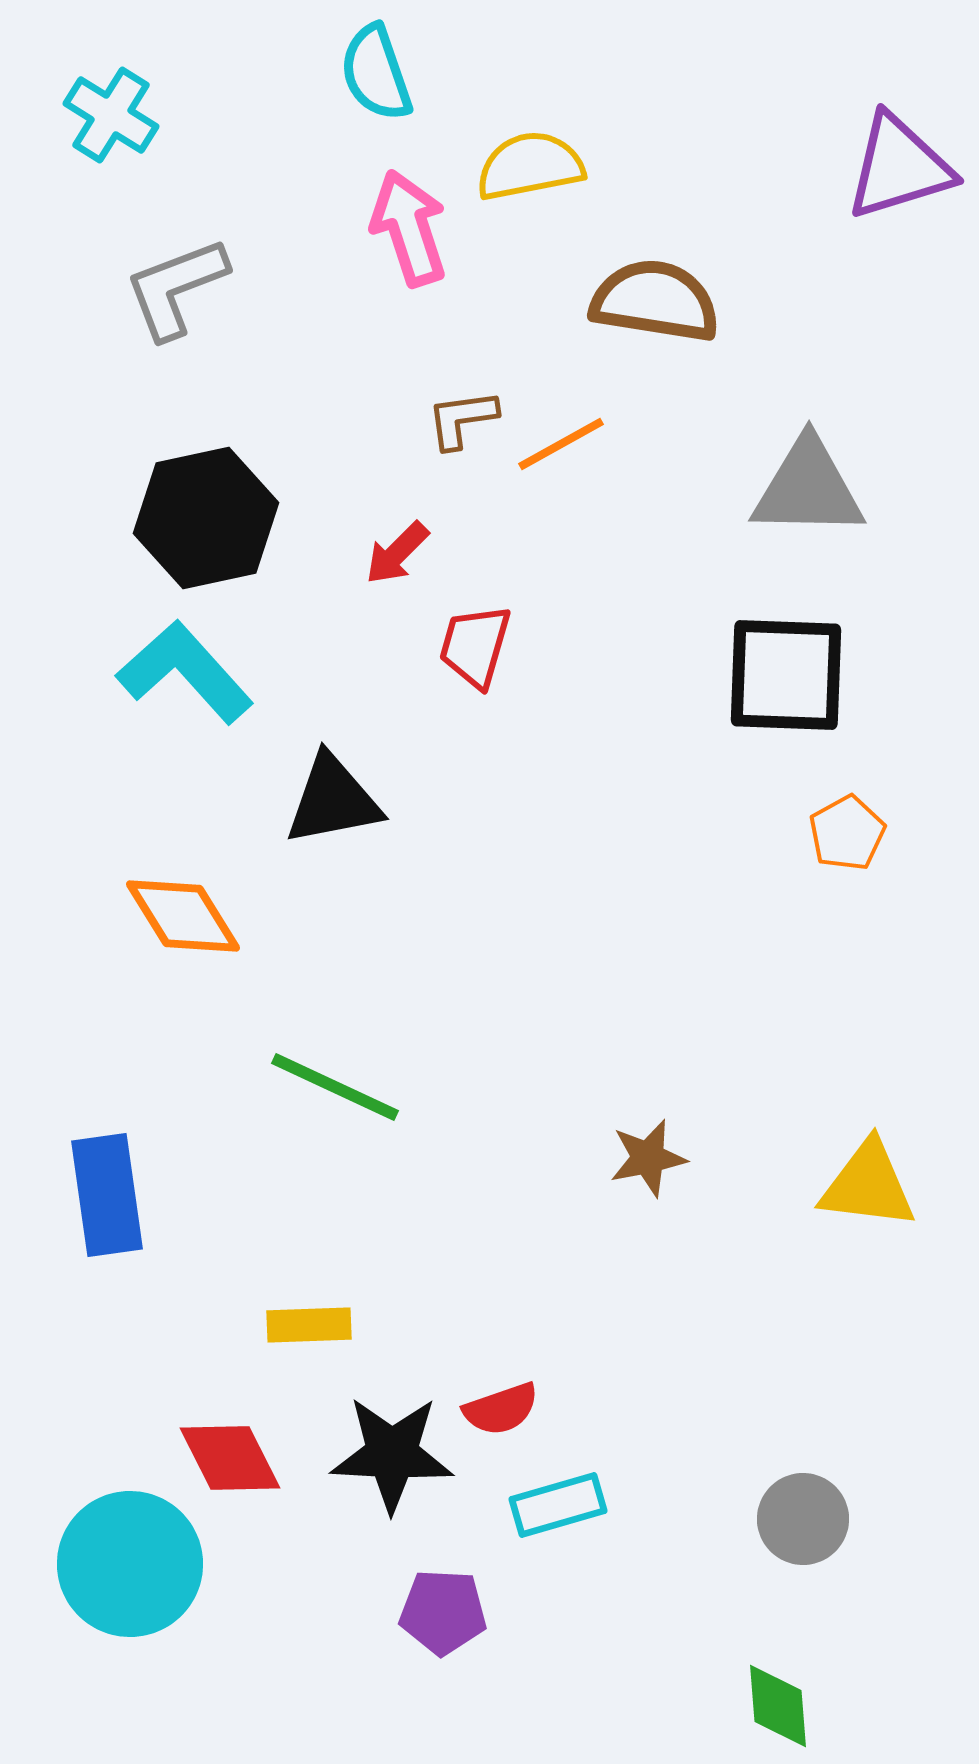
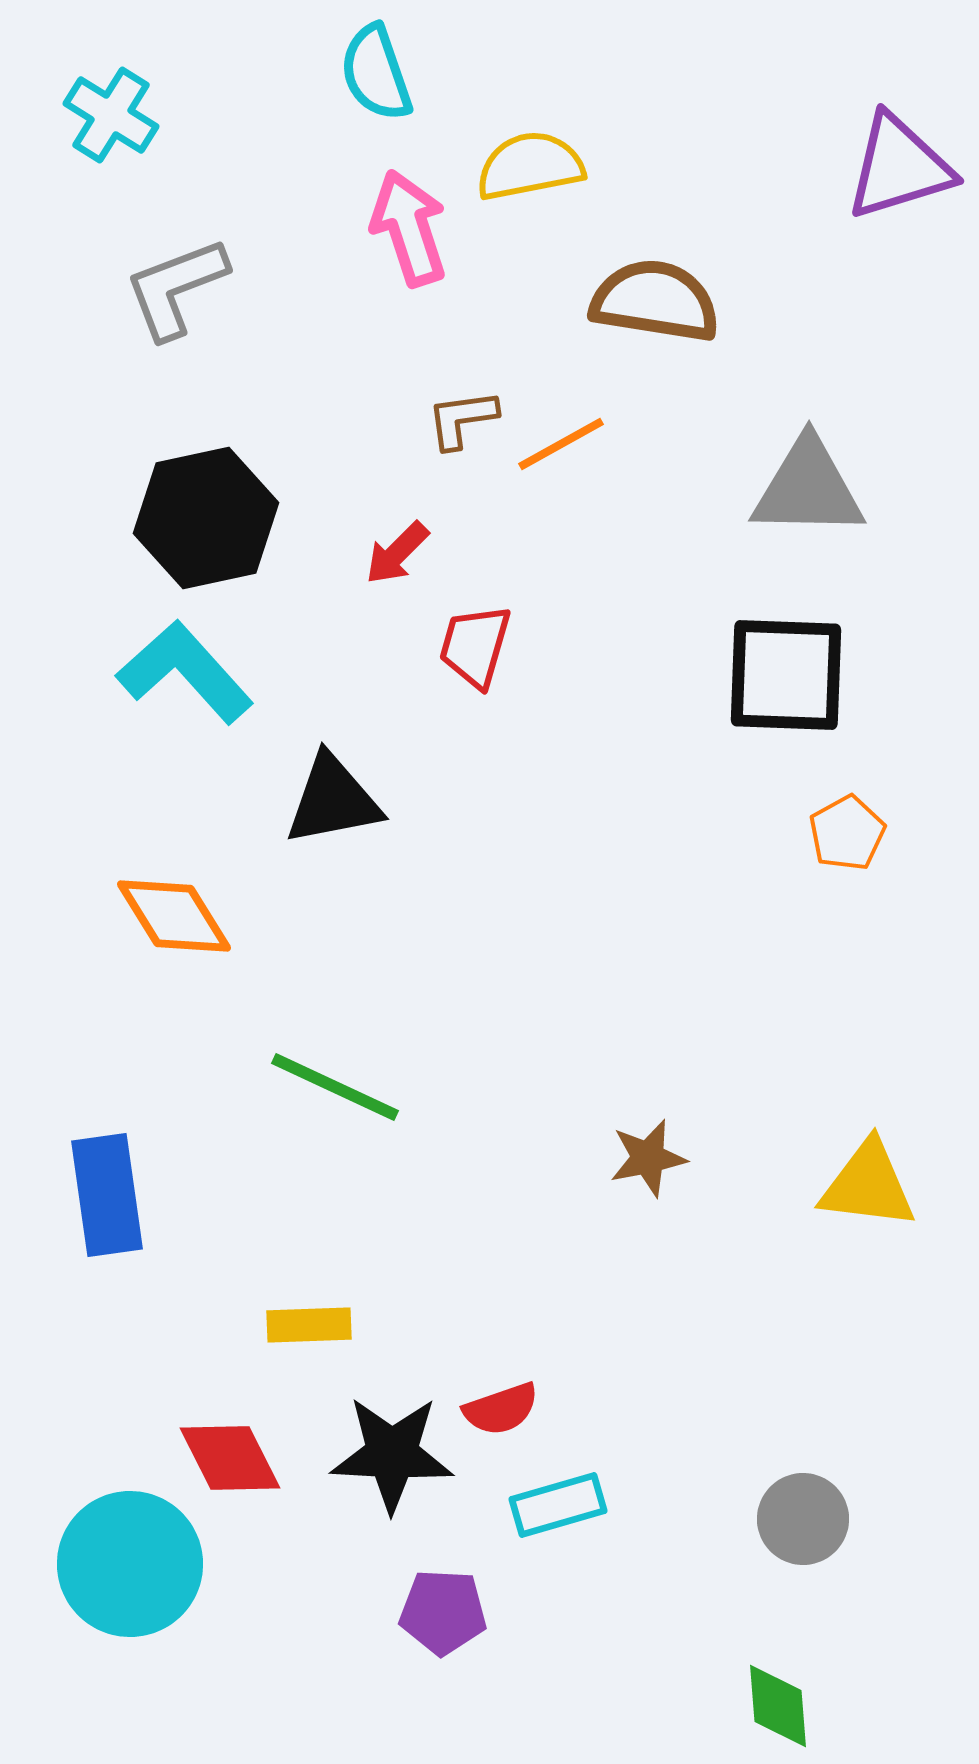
orange diamond: moved 9 px left
